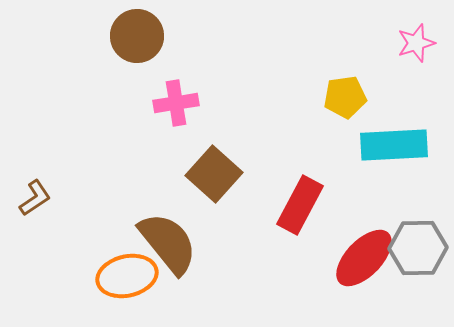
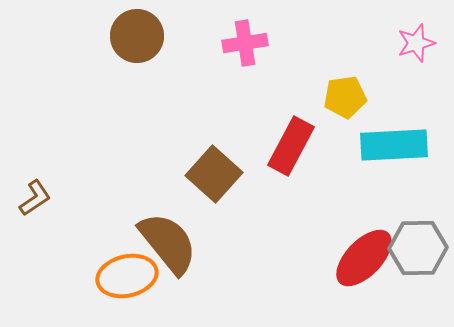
pink cross: moved 69 px right, 60 px up
red rectangle: moved 9 px left, 59 px up
